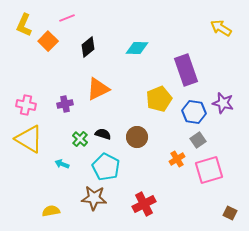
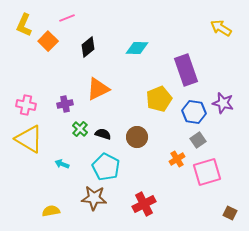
green cross: moved 10 px up
pink square: moved 2 px left, 2 px down
